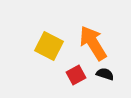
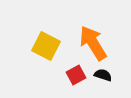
yellow square: moved 3 px left
black semicircle: moved 2 px left, 1 px down
